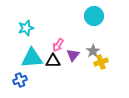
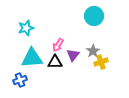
black triangle: moved 2 px right, 1 px down
